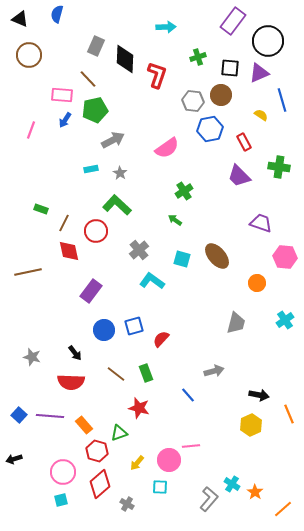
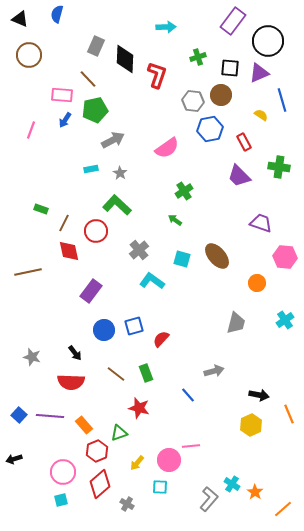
red hexagon at (97, 451): rotated 20 degrees clockwise
